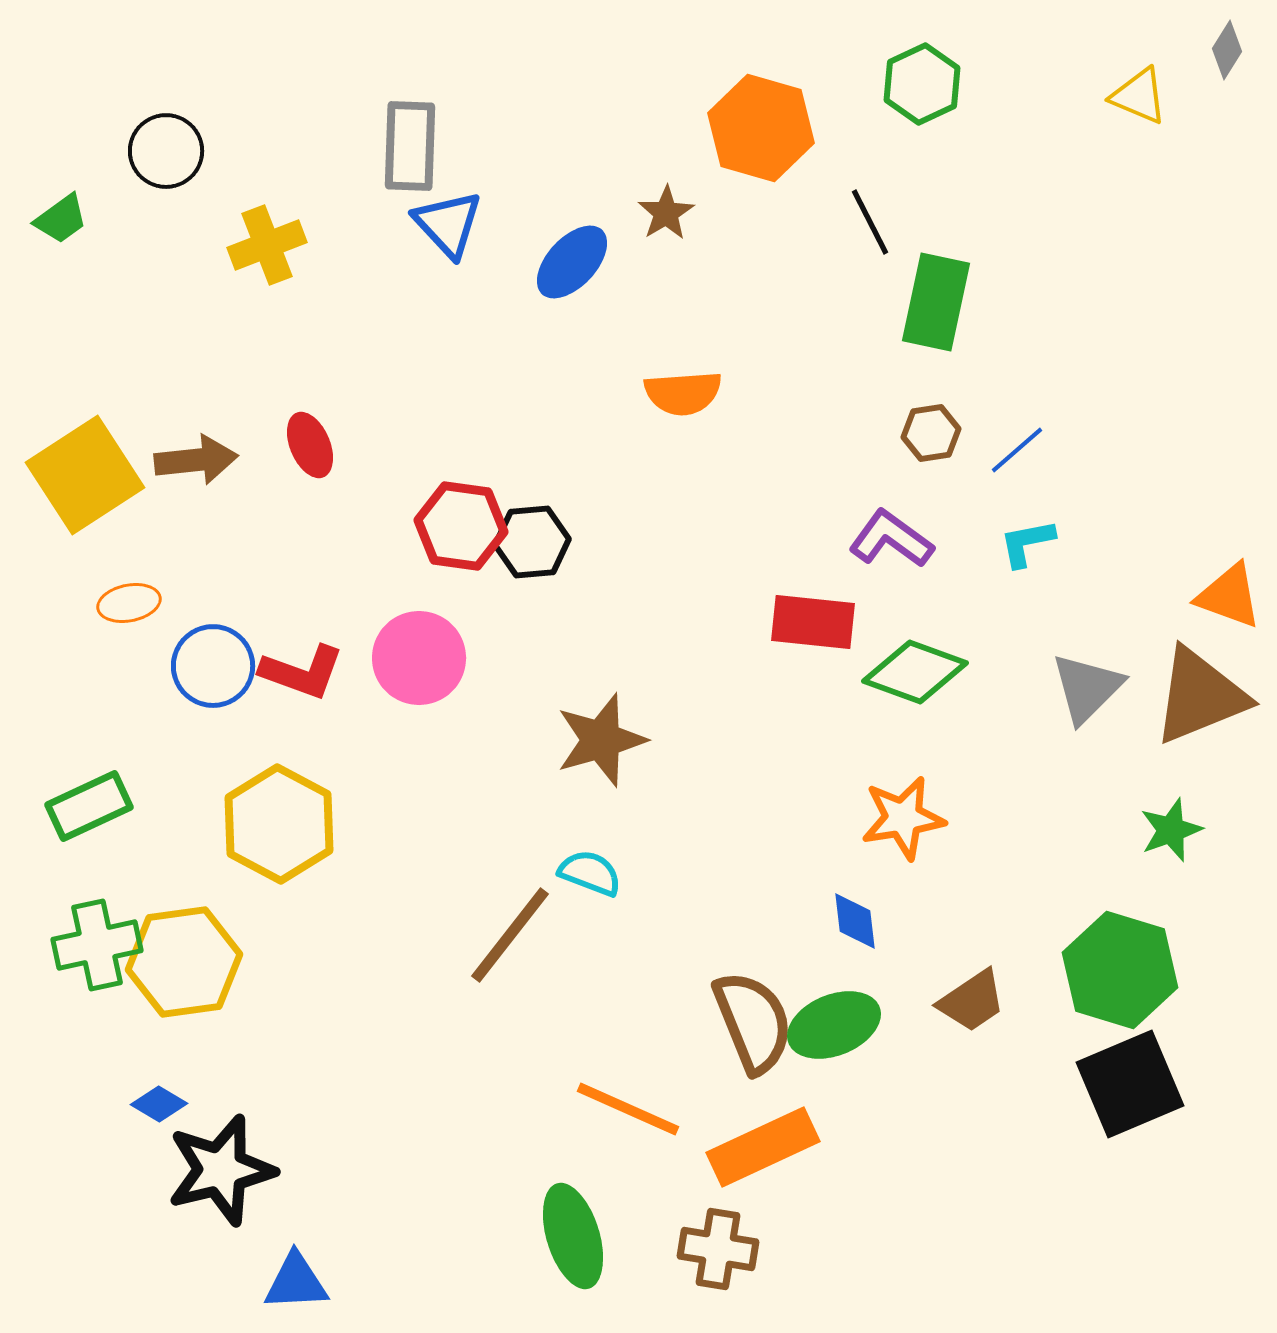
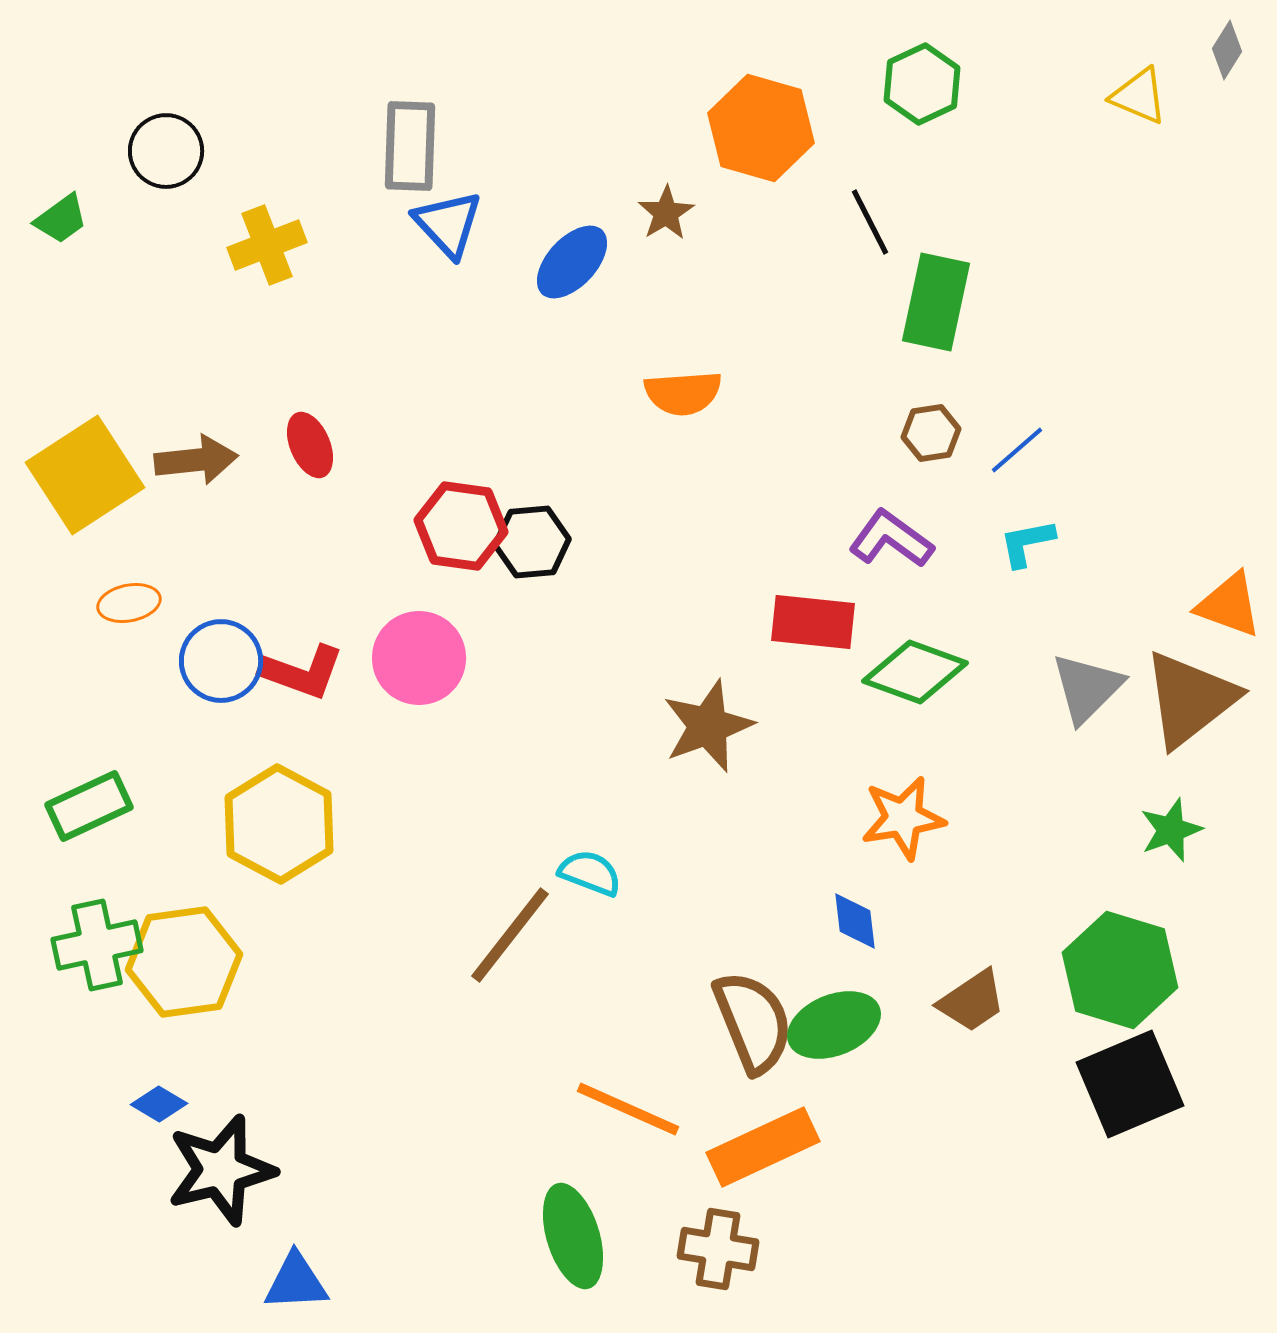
orange triangle at (1229, 596): moved 9 px down
blue circle at (213, 666): moved 8 px right, 5 px up
brown triangle at (1200, 696): moved 10 px left, 3 px down; rotated 16 degrees counterclockwise
brown star at (601, 740): moved 107 px right, 14 px up; rotated 4 degrees counterclockwise
